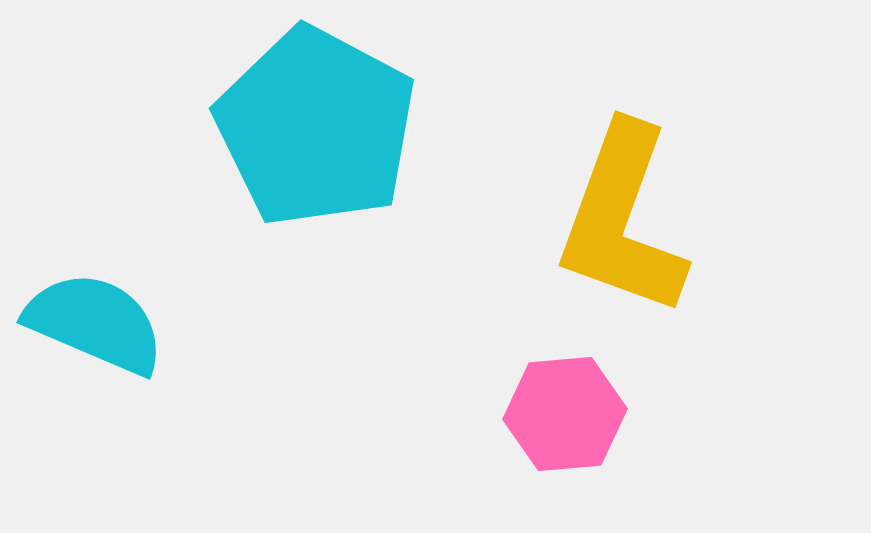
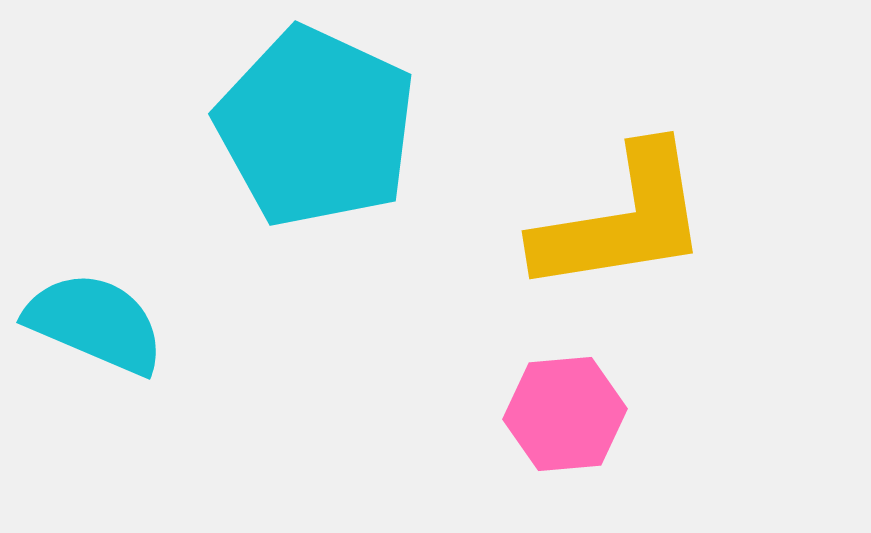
cyan pentagon: rotated 3 degrees counterclockwise
yellow L-shape: rotated 119 degrees counterclockwise
